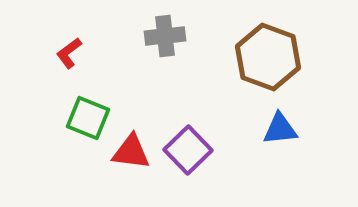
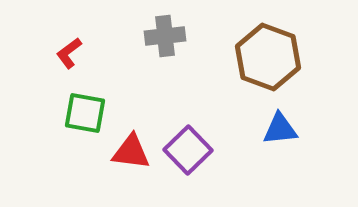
green square: moved 3 px left, 5 px up; rotated 12 degrees counterclockwise
